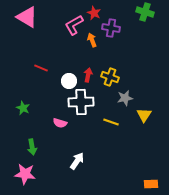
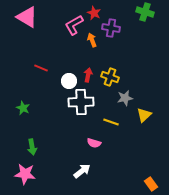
yellow triangle: rotated 14 degrees clockwise
pink semicircle: moved 34 px right, 20 px down
white arrow: moved 5 px right, 10 px down; rotated 18 degrees clockwise
orange rectangle: rotated 56 degrees clockwise
